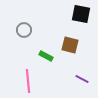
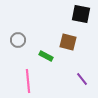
gray circle: moved 6 px left, 10 px down
brown square: moved 2 px left, 3 px up
purple line: rotated 24 degrees clockwise
